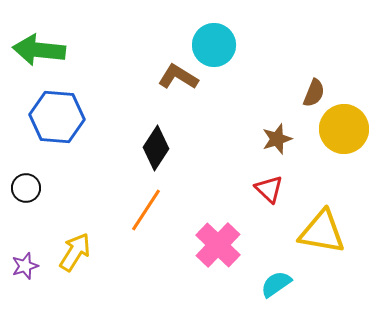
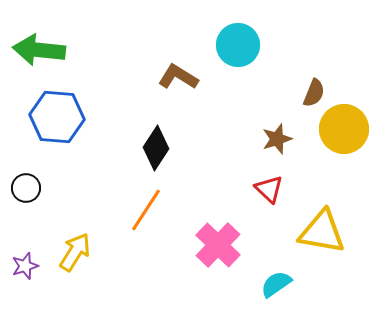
cyan circle: moved 24 px right
